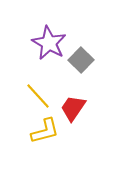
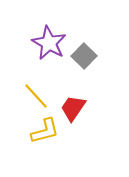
gray square: moved 3 px right, 4 px up
yellow line: moved 2 px left
